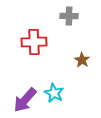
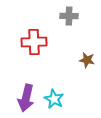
brown star: moved 5 px right; rotated 21 degrees counterclockwise
cyan star: moved 6 px down
purple arrow: moved 1 px right, 2 px up; rotated 28 degrees counterclockwise
